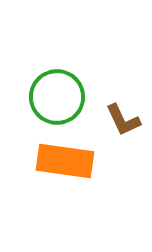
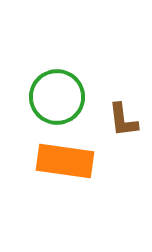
brown L-shape: rotated 18 degrees clockwise
